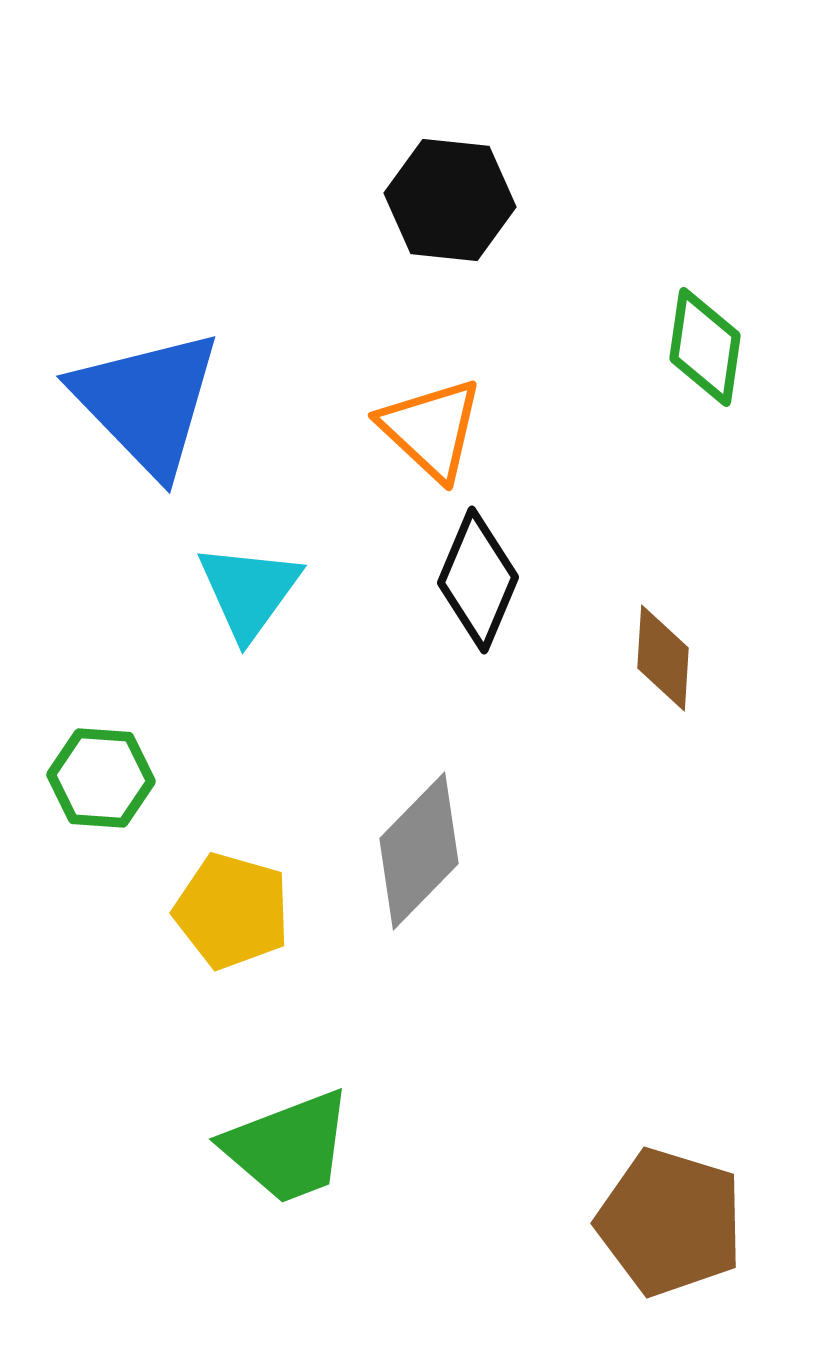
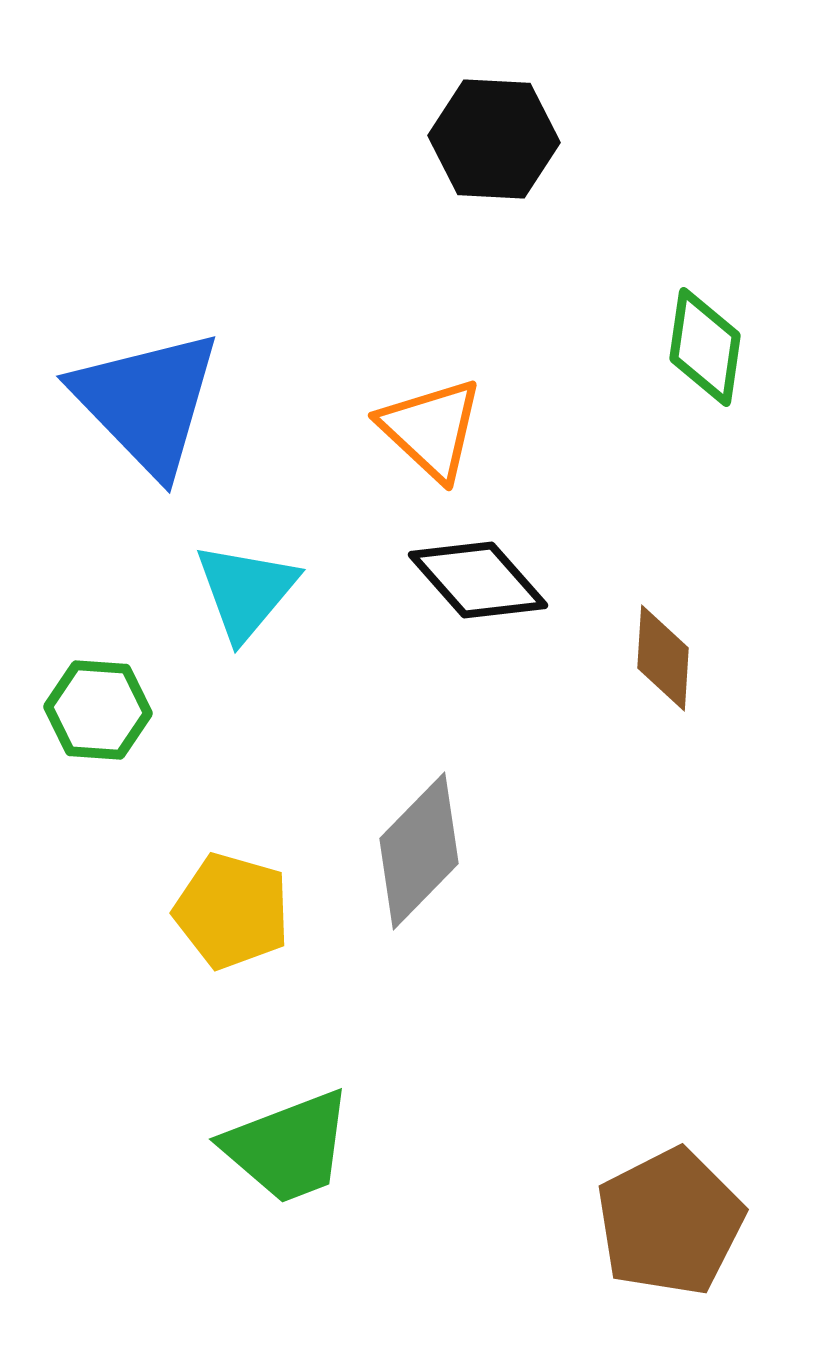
black hexagon: moved 44 px right, 61 px up; rotated 3 degrees counterclockwise
black diamond: rotated 64 degrees counterclockwise
cyan triangle: moved 3 px left; rotated 4 degrees clockwise
green hexagon: moved 3 px left, 68 px up
brown pentagon: rotated 28 degrees clockwise
